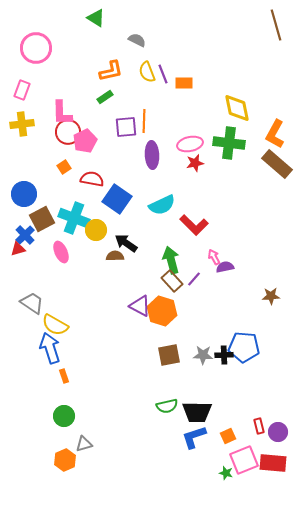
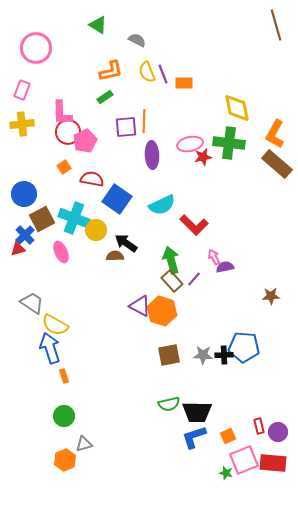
green triangle at (96, 18): moved 2 px right, 7 px down
red star at (195, 163): moved 8 px right, 6 px up
green semicircle at (167, 406): moved 2 px right, 2 px up
